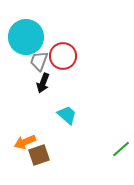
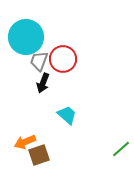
red circle: moved 3 px down
